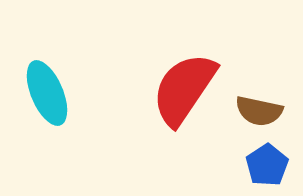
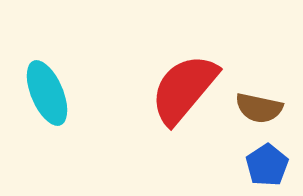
red semicircle: rotated 6 degrees clockwise
brown semicircle: moved 3 px up
